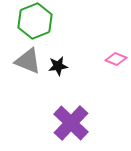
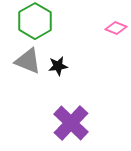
green hexagon: rotated 8 degrees counterclockwise
pink diamond: moved 31 px up
